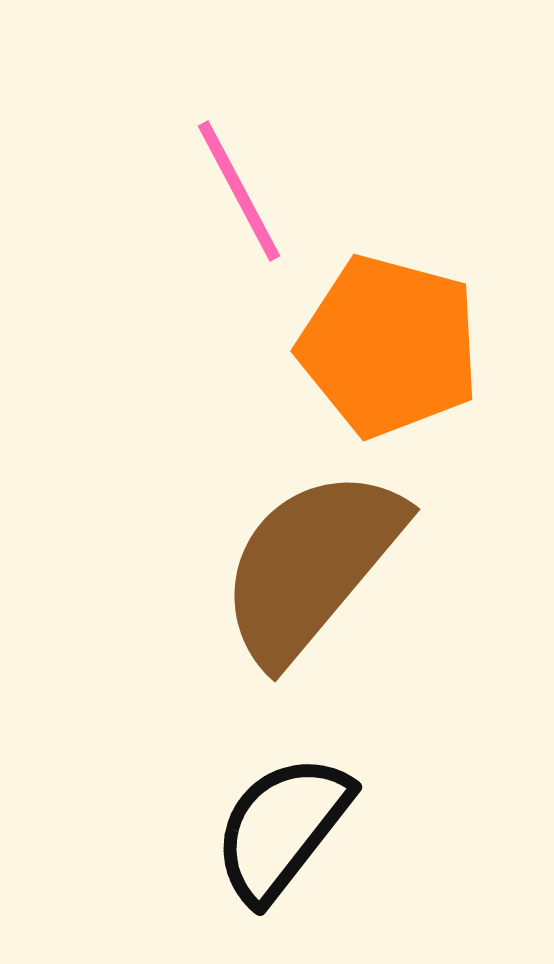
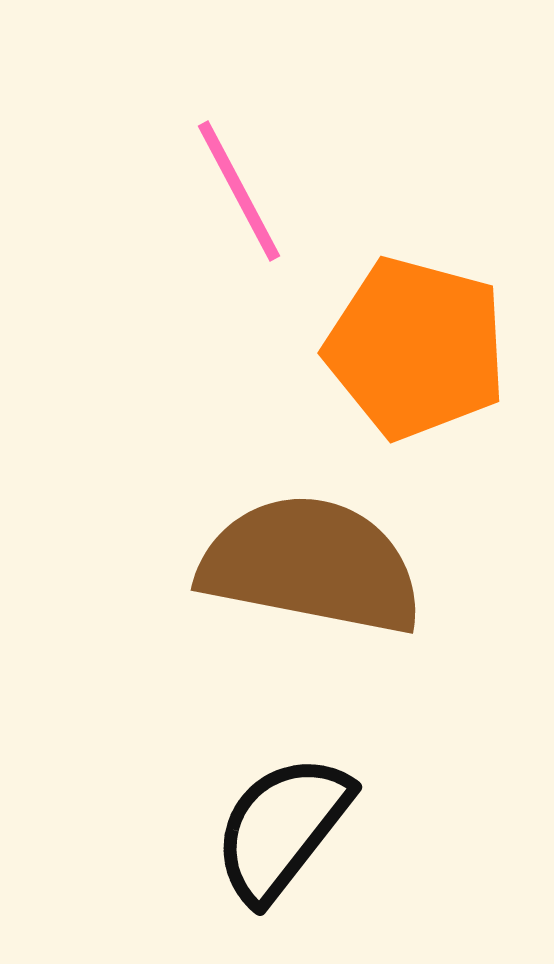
orange pentagon: moved 27 px right, 2 px down
brown semicircle: rotated 61 degrees clockwise
